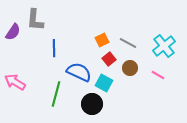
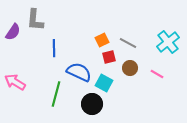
cyan cross: moved 4 px right, 4 px up
red square: moved 2 px up; rotated 24 degrees clockwise
pink line: moved 1 px left, 1 px up
